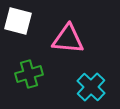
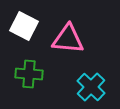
white square: moved 6 px right, 5 px down; rotated 12 degrees clockwise
green cross: rotated 20 degrees clockwise
